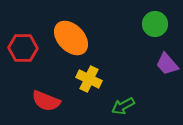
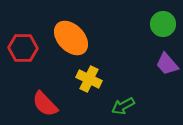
green circle: moved 8 px right
red semicircle: moved 1 px left, 3 px down; rotated 24 degrees clockwise
